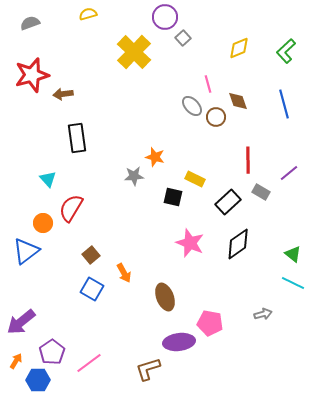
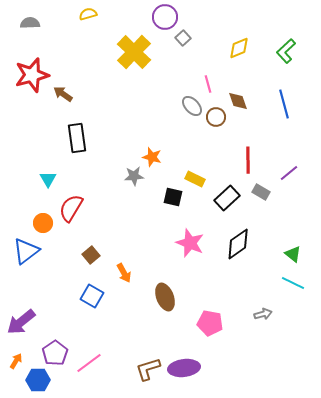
gray semicircle at (30, 23): rotated 18 degrees clockwise
brown arrow at (63, 94): rotated 42 degrees clockwise
orange star at (155, 157): moved 3 px left
cyan triangle at (48, 179): rotated 12 degrees clockwise
black rectangle at (228, 202): moved 1 px left, 4 px up
blue square at (92, 289): moved 7 px down
purple ellipse at (179, 342): moved 5 px right, 26 px down
purple pentagon at (52, 352): moved 3 px right, 1 px down
